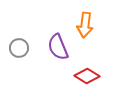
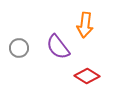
purple semicircle: rotated 16 degrees counterclockwise
